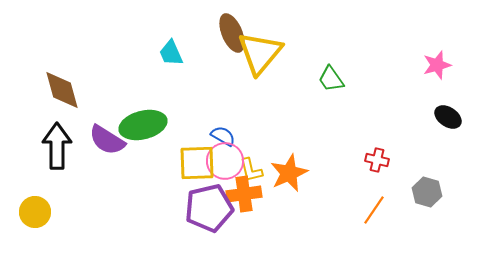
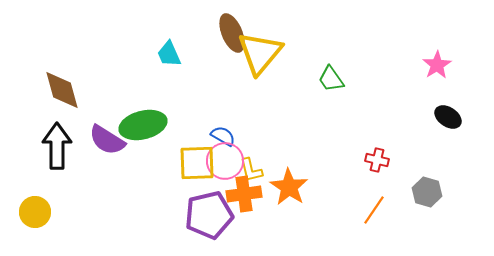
cyan trapezoid: moved 2 px left, 1 px down
pink star: rotated 16 degrees counterclockwise
orange star: moved 14 px down; rotated 15 degrees counterclockwise
purple pentagon: moved 7 px down
